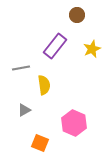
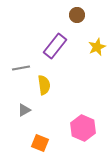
yellow star: moved 5 px right, 2 px up
pink hexagon: moved 9 px right, 5 px down
